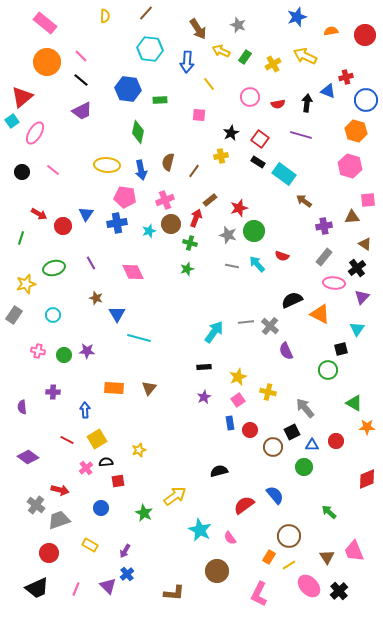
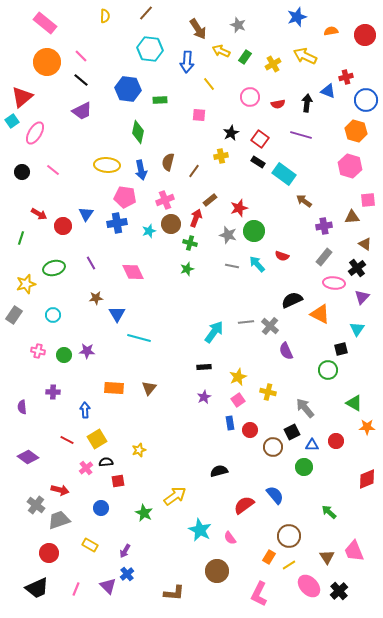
brown star at (96, 298): rotated 24 degrees counterclockwise
